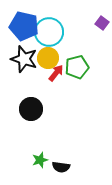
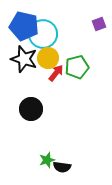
purple square: moved 3 px left, 1 px down; rotated 32 degrees clockwise
cyan circle: moved 6 px left, 2 px down
green star: moved 7 px right
black semicircle: moved 1 px right
